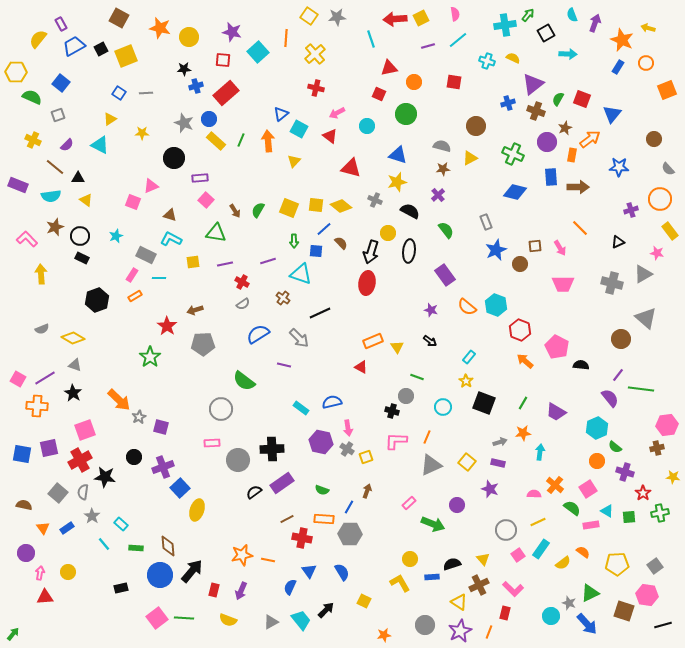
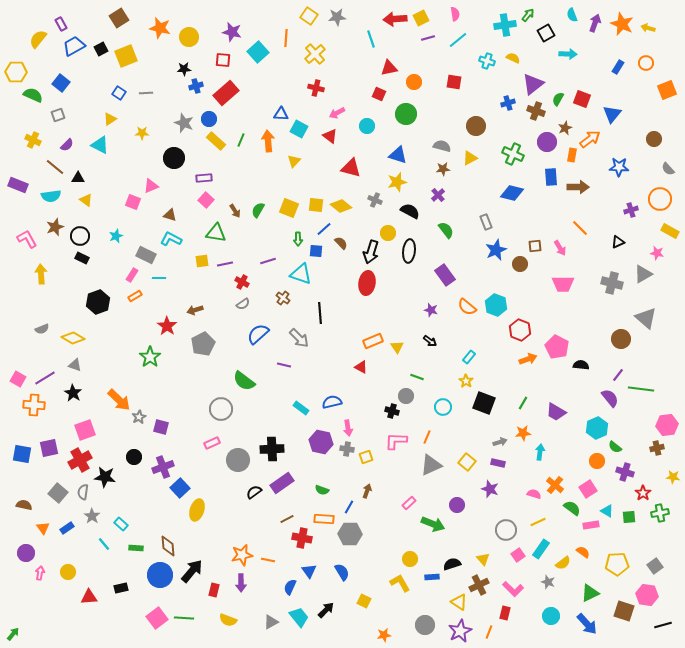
brown square at (119, 18): rotated 30 degrees clockwise
orange star at (622, 40): moved 16 px up
purple line at (428, 46): moved 8 px up
green semicircle at (32, 97): moved 1 px right, 2 px up
blue triangle at (281, 114): rotated 42 degrees clockwise
purple rectangle at (200, 178): moved 4 px right
blue diamond at (515, 192): moved 3 px left, 1 px down
yellow rectangle at (670, 231): rotated 24 degrees counterclockwise
pink L-shape at (27, 239): rotated 15 degrees clockwise
green arrow at (294, 241): moved 4 px right, 2 px up
yellow square at (193, 262): moved 9 px right, 1 px up
black hexagon at (97, 300): moved 1 px right, 2 px down
black line at (320, 313): rotated 70 degrees counterclockwise
blue semicircle at (258, 334): rotated 10 degrees counterclockwise
gray pentagon at (203, 344): rotated 25 degrees counterclockwise
orange arrow at (525, 361): moved 3 px right, 2 px up; rotated 120 degrees clockwise
orange cross at (37, 406): moved 3 px left, 1 px up
pink rectangle at (212, 443): rotated 21 degrees counterclockwise
gray cross at (347, 449): rotated 24 degrees counterclockwise
pink semicircle at (534, 494): rotated 16 degrees clockwise
purple arrow at (241, 591): moved 8 px up; rotated 24 degrees counterclockwise
red triangle at (45, 597): moved 44 px right
gray star at (569, 603): moved 21 px left, 21 px up
cyan trapezoid at (301, 620): moved 2 px left, 3 px up
